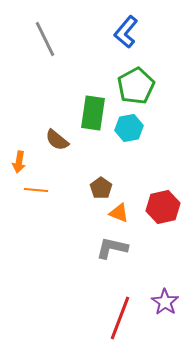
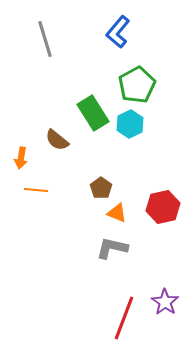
blue L-shape: moved 8 px left
gray line: rotated 9 degrees clockwise
green pentagon: moved 1 px right, 1 px up
green rectangle: rotated 40 degrees counterclockwise
cyan hexagon: moved 1 px right, 4 px up; rotated 16 degrees counterclockwise
orange arrow: moved 2 px right, 4 px up
orange triangle: moved 2 px left
red line: moved 4 px right
